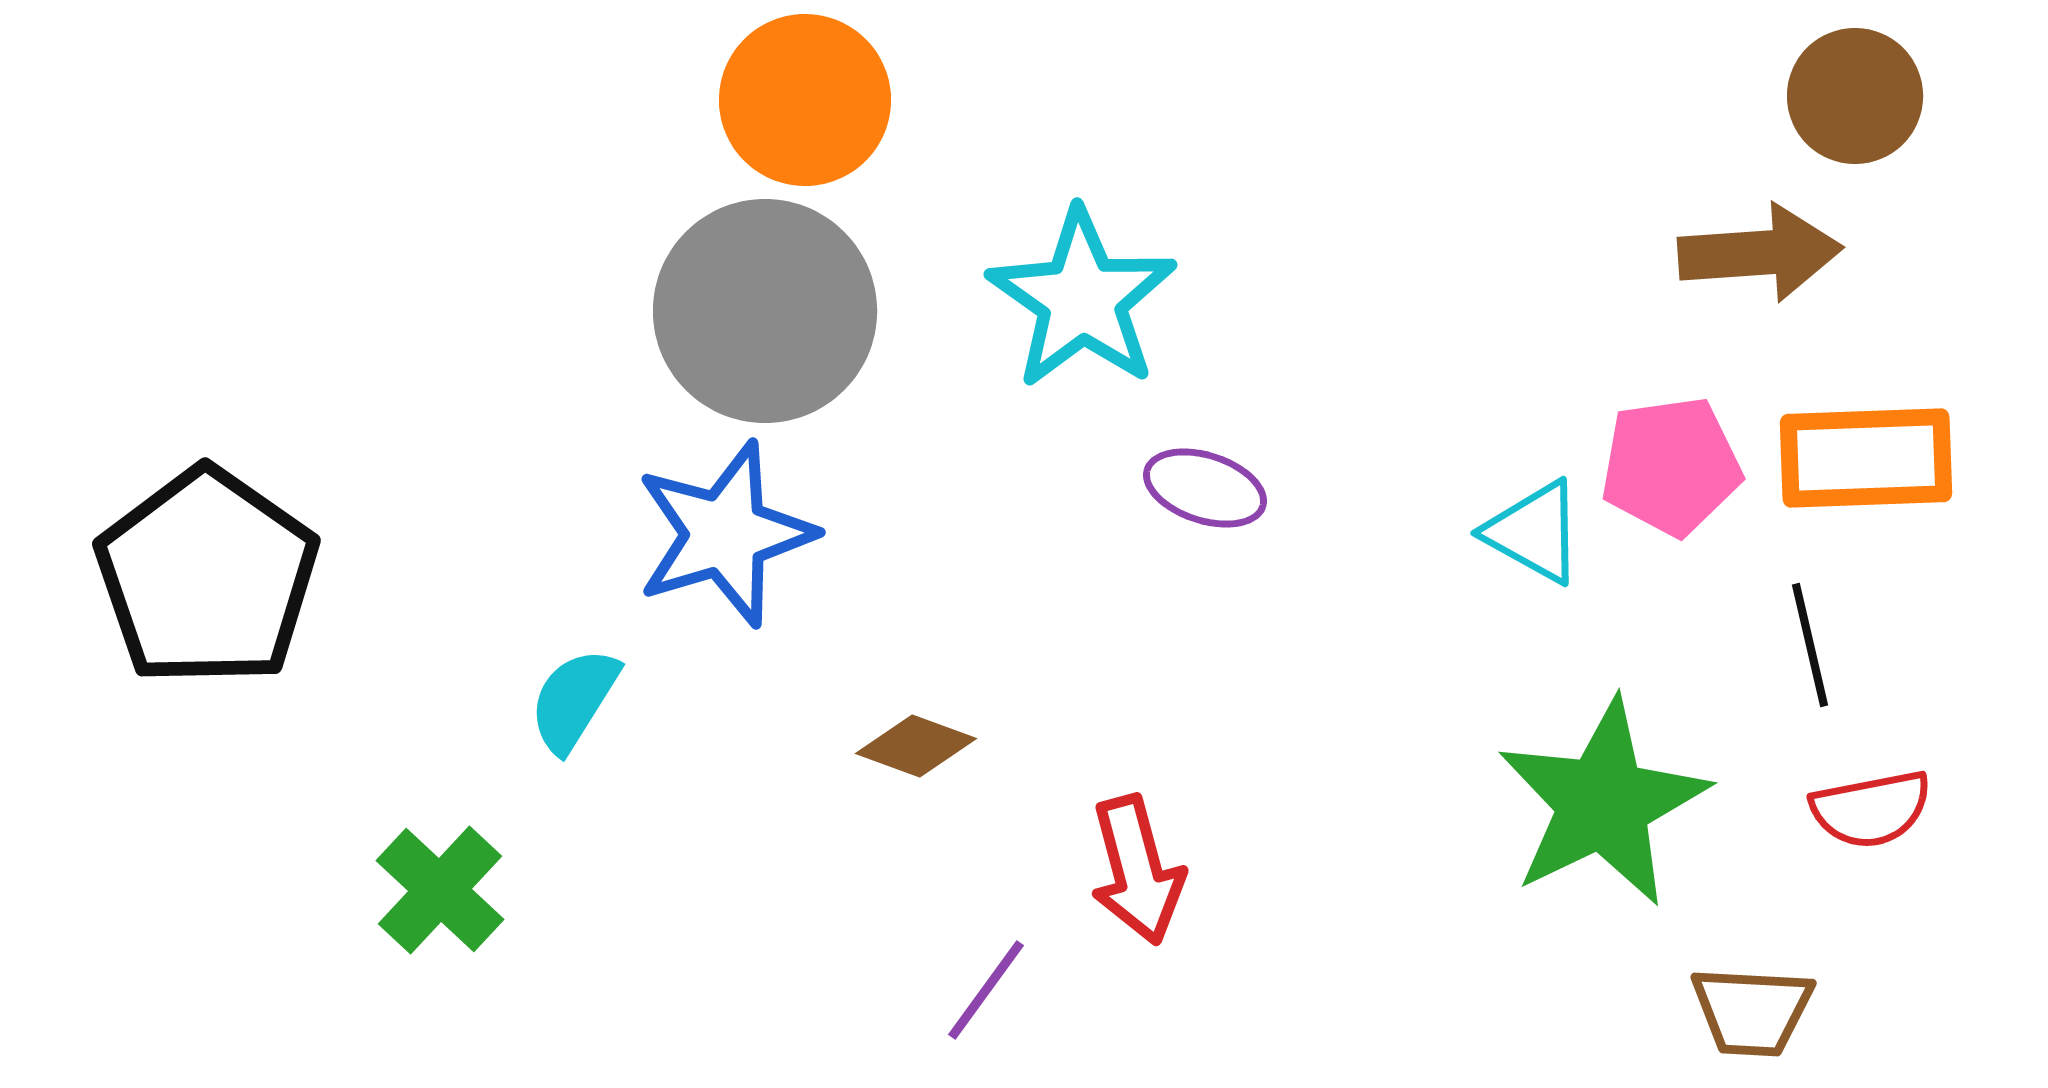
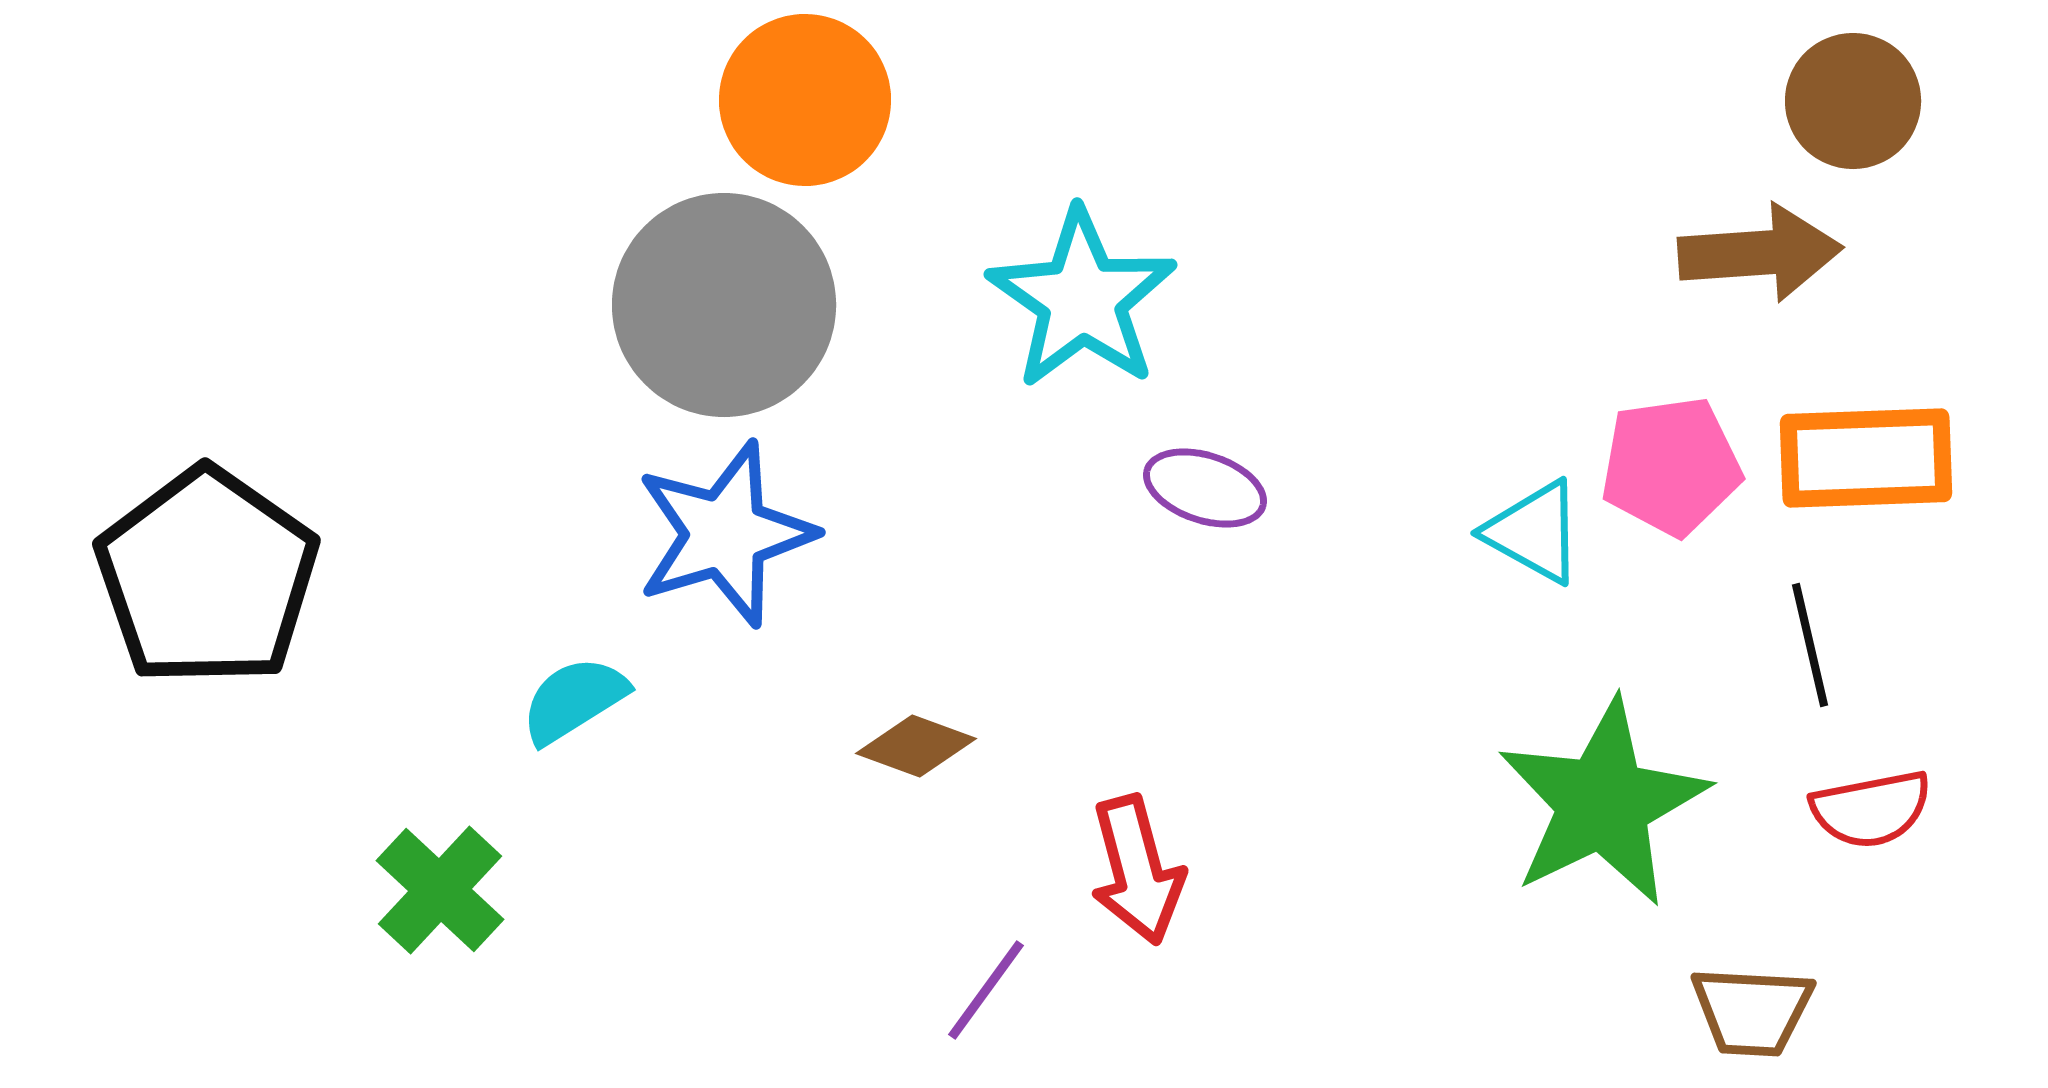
brown circle: moved 2 px left, 5 px down
gray circle: moved 41 px left, 6 px up
cyan semicircle: rotated 26 degrees clockwise
